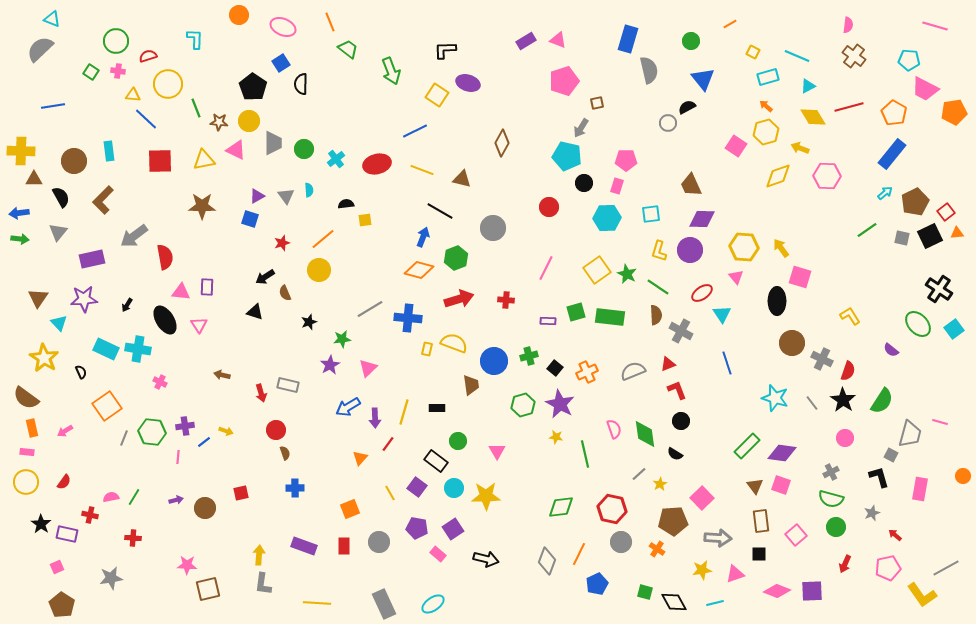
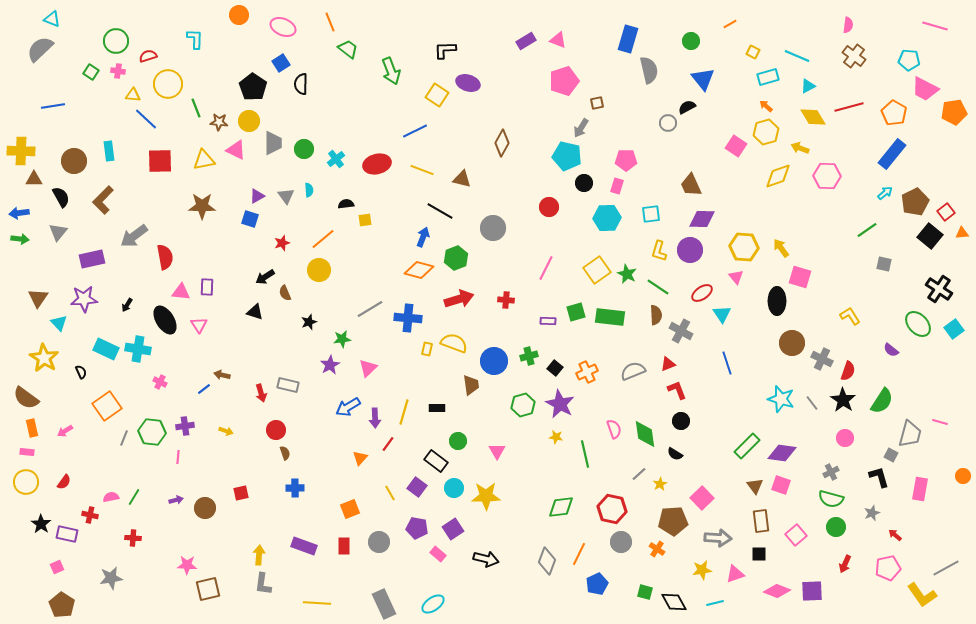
orange triangle at (957, 233): moved 5 px right
black square at (930, 236): rotated 25 degrees counterclockwise
gray square at (902, 238): moved 18 px left, 26 px down
cyan star at (775, 398): moved 6 px right, 1 px down
blue line at (204, 442): moved 53 px up
